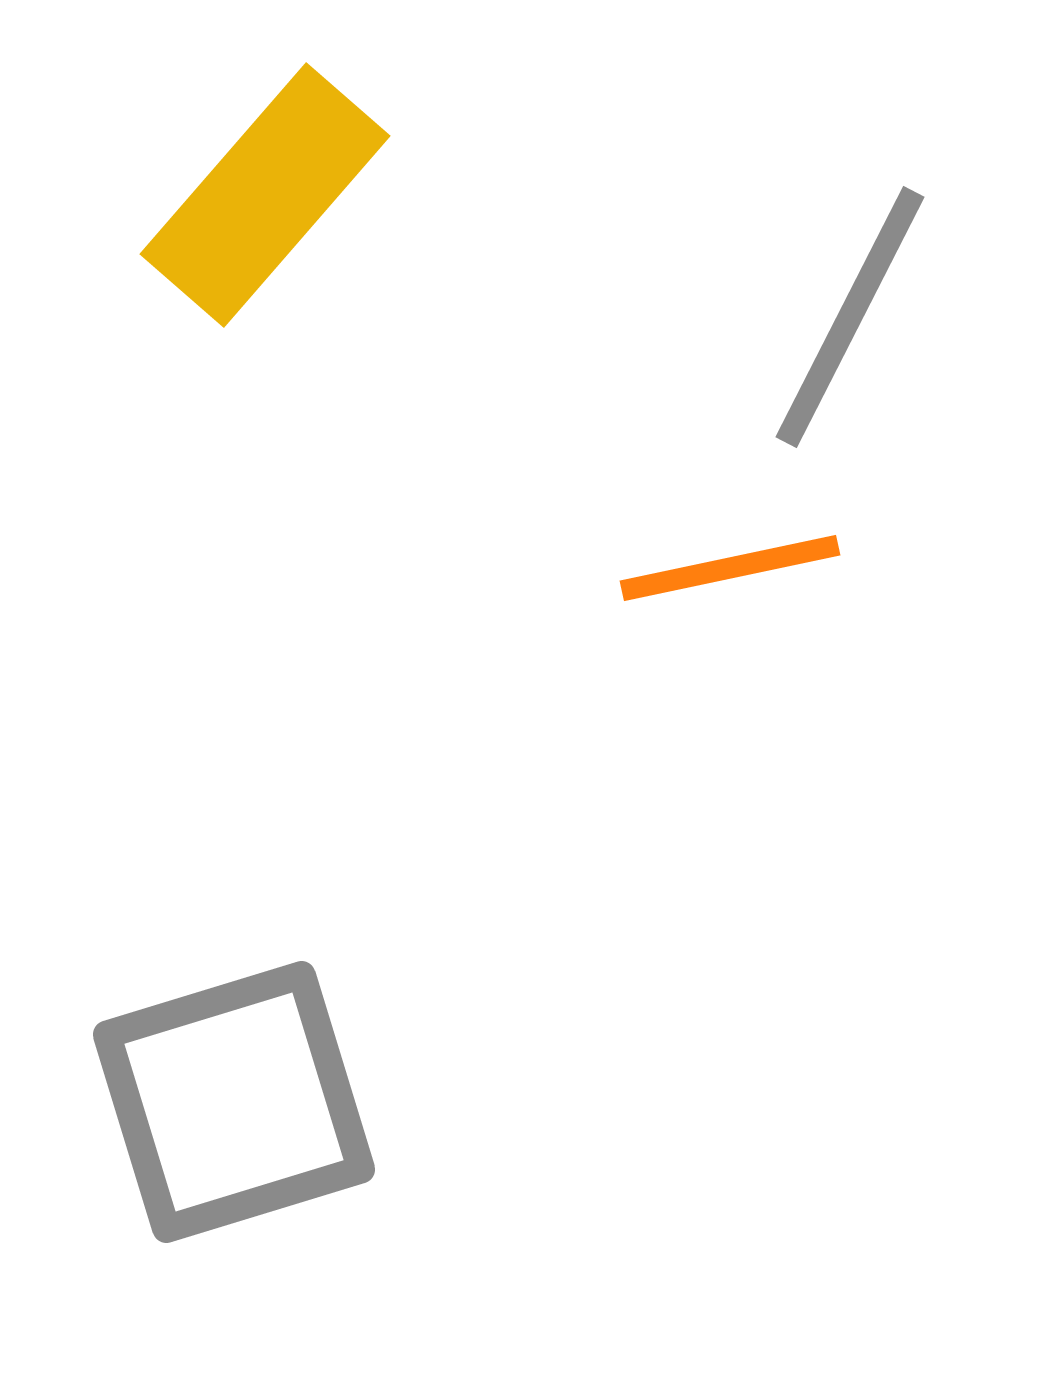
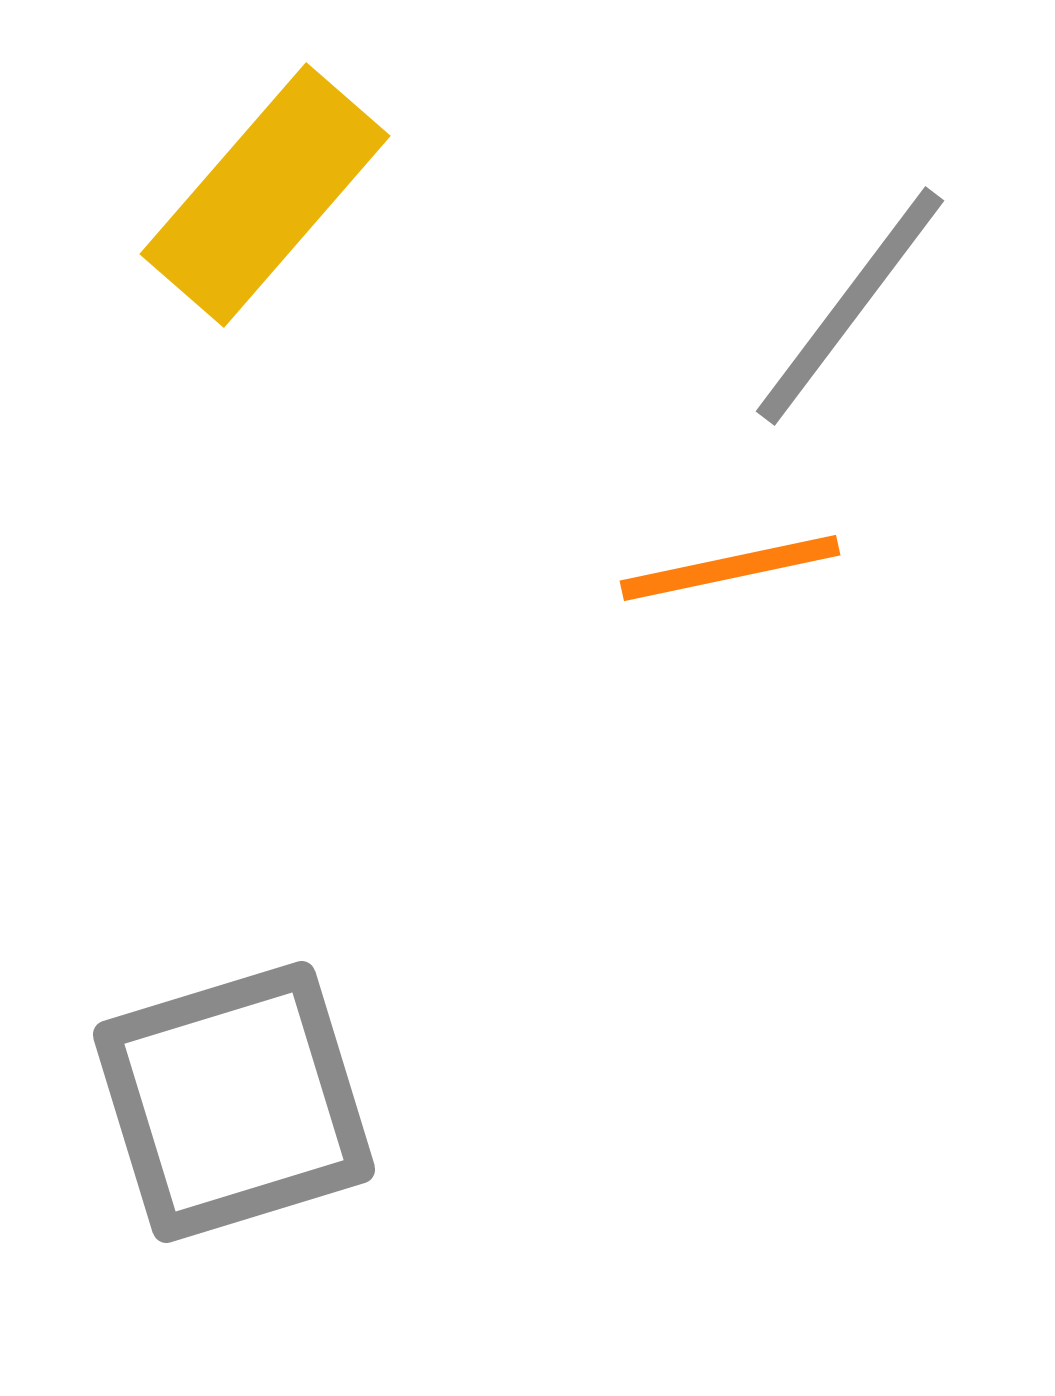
gray line: moved 11 px up; rotated 10 degrees clockwise
